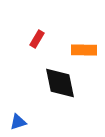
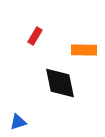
red rectangle: moved 2 px left, 3 px up
